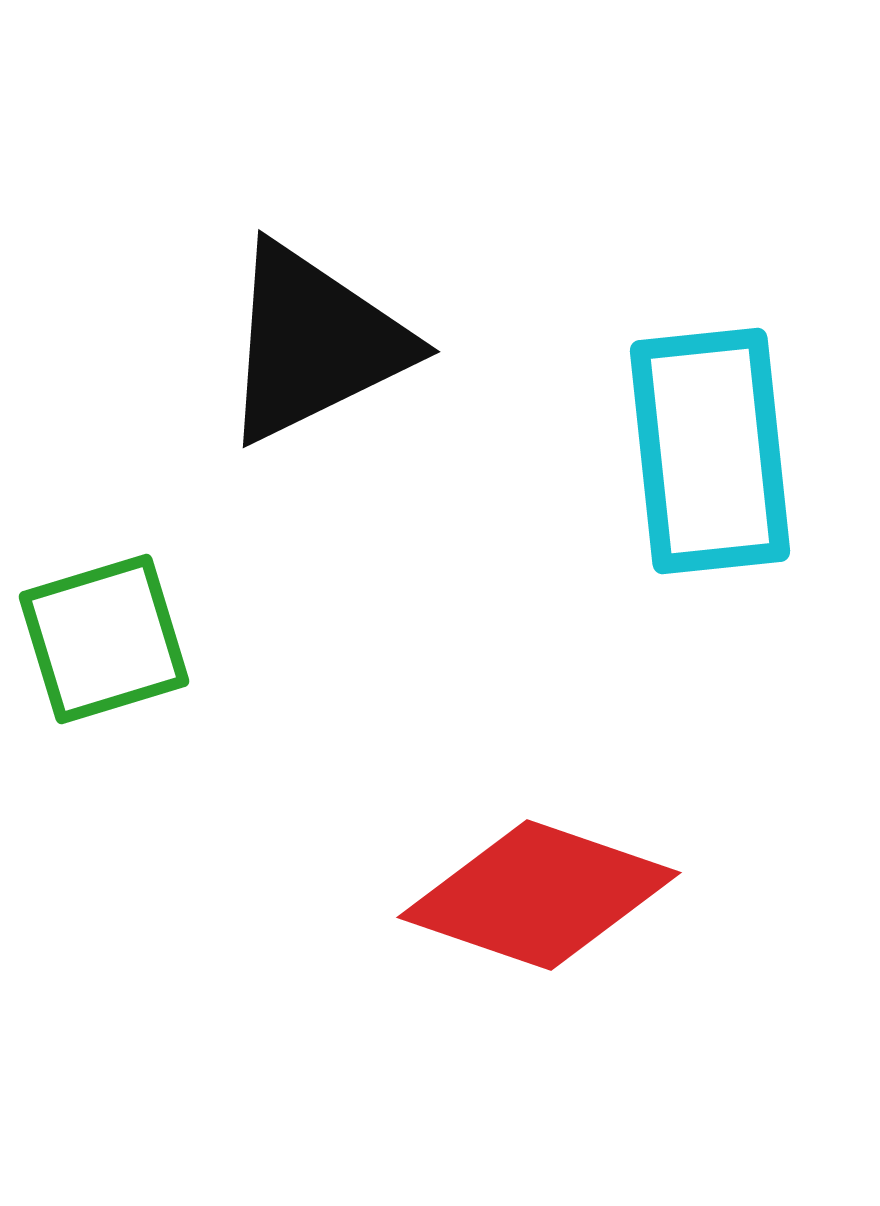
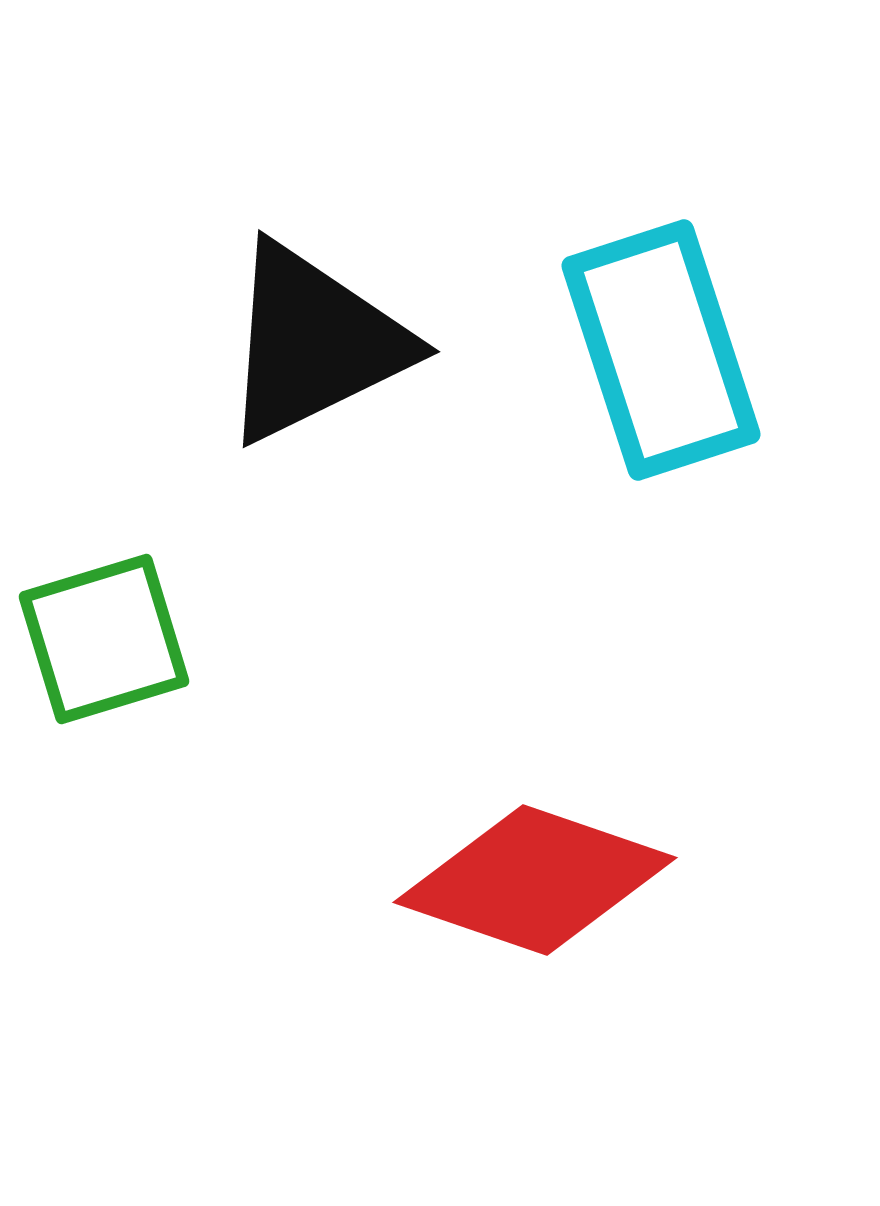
cyan rectangle: moved 49 px left, 101 px up; rotated 12 degrees counterclockwise
red diamond: moved 4 px left, 15 px up
